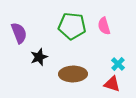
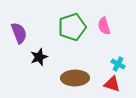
green pentagon: moved 1 px down; rotated 24 degrees counterclockwise
cyan cross: rotated 16 degrees counterclockwise
brown ellipse: moved 2 px right, 4 px down
